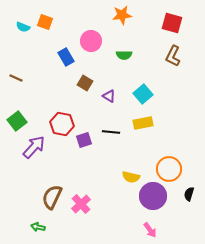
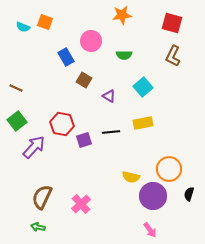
brown line: moved 10 px down
brown square: moved 1 px left, 3 px up
cyan square: moved 7 px up
black line: rotated 12 degrees counterclockwise
brown semicircle: moved 10 px left
